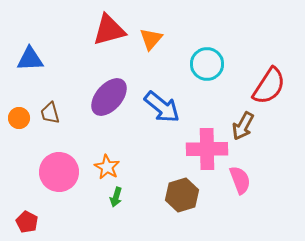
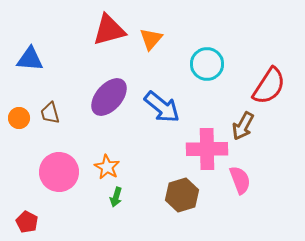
blue triangle: rotated 8 degrees clockwise
